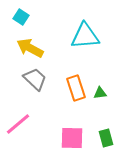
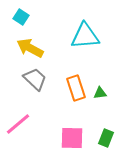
green rectangle: rotated 36 degrees clockwise
